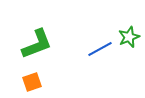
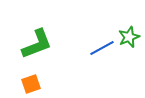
blue line: moved 2 px right, 1 px up
orange square: moved 1 px left, 2 px down
